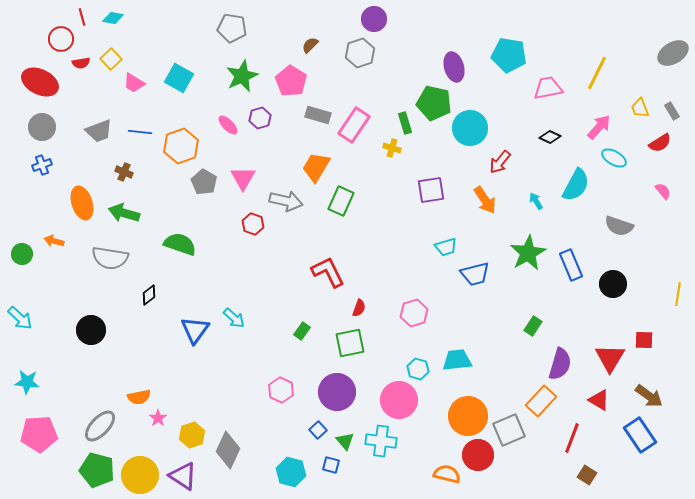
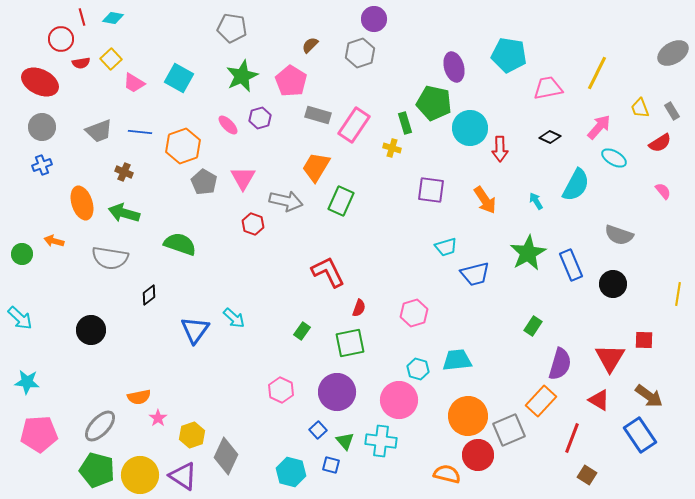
orange hexagon at (181, 146): moved 2 px right
red arrow at (500, 162): moved 13 px up; rotated 40 degrees counterclockwise
purple square at (431, 190): rotated 16 degrees clockwise
gray semicircle at (619, 226): moved 9 px down
gray diamond at (228, 450): moved 2 px left, 6 px down
